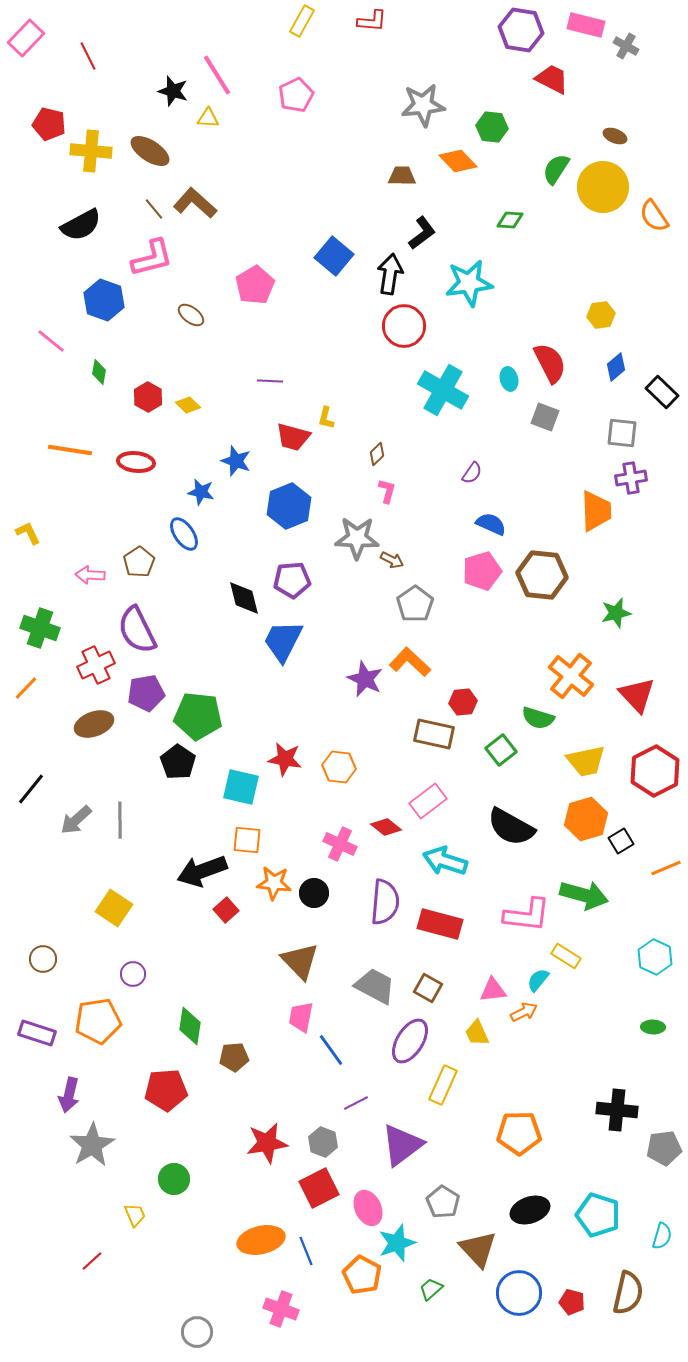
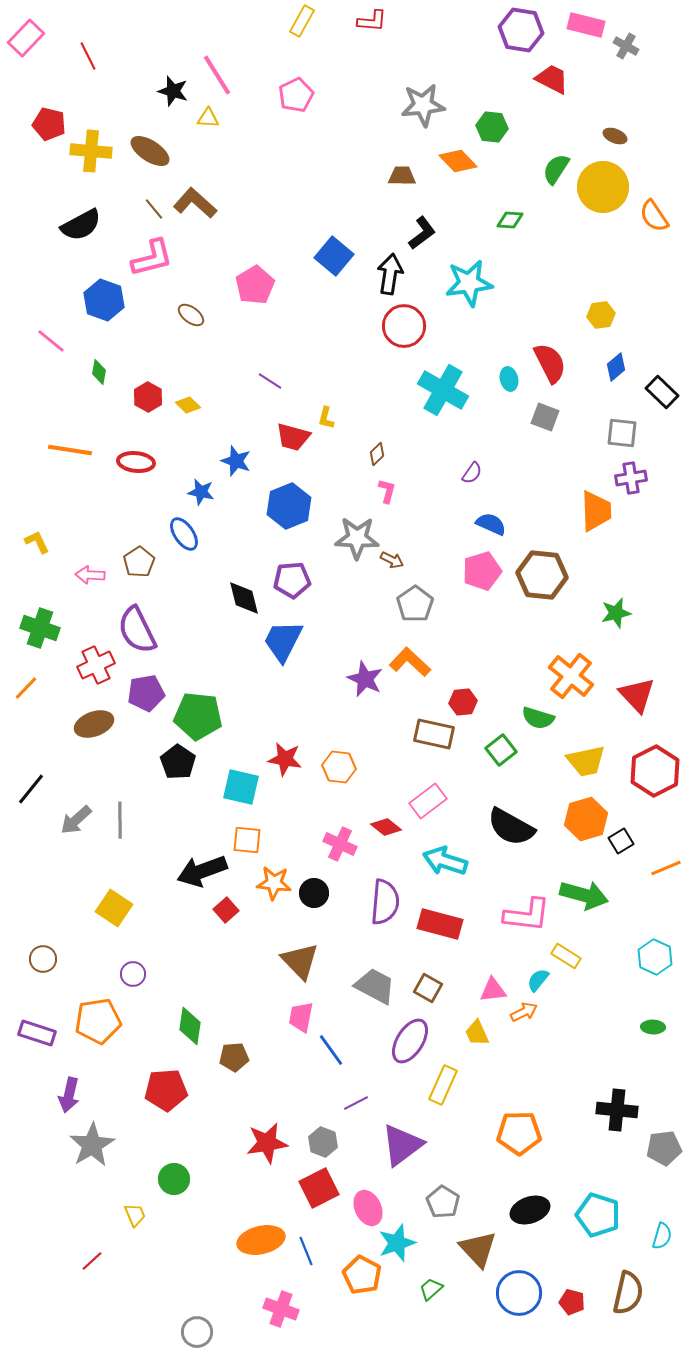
purple line at (270, 381): rotated 30 degrees clockwise
yellow L-shape at (28, 533): moved 9 px right, 9 px down
